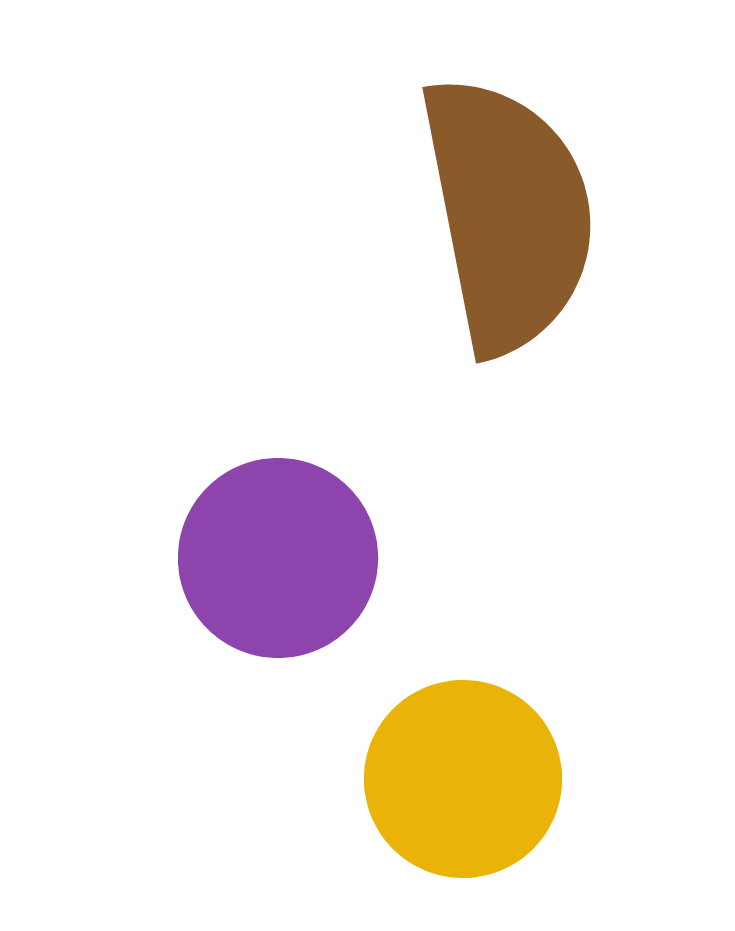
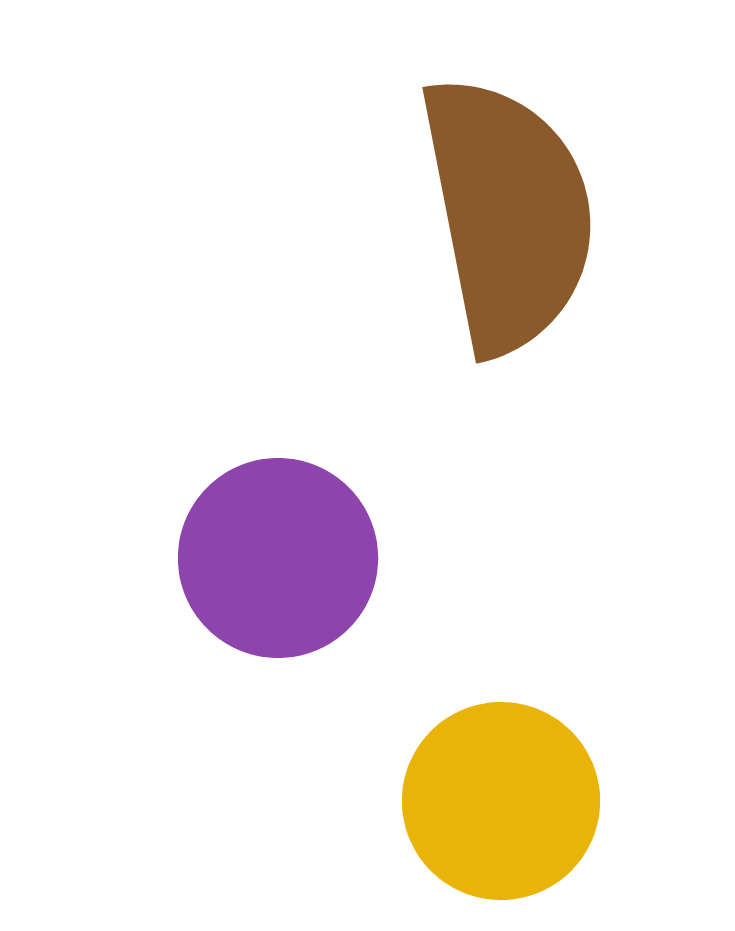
yellow circle: moved 38 px right, 22 px down
